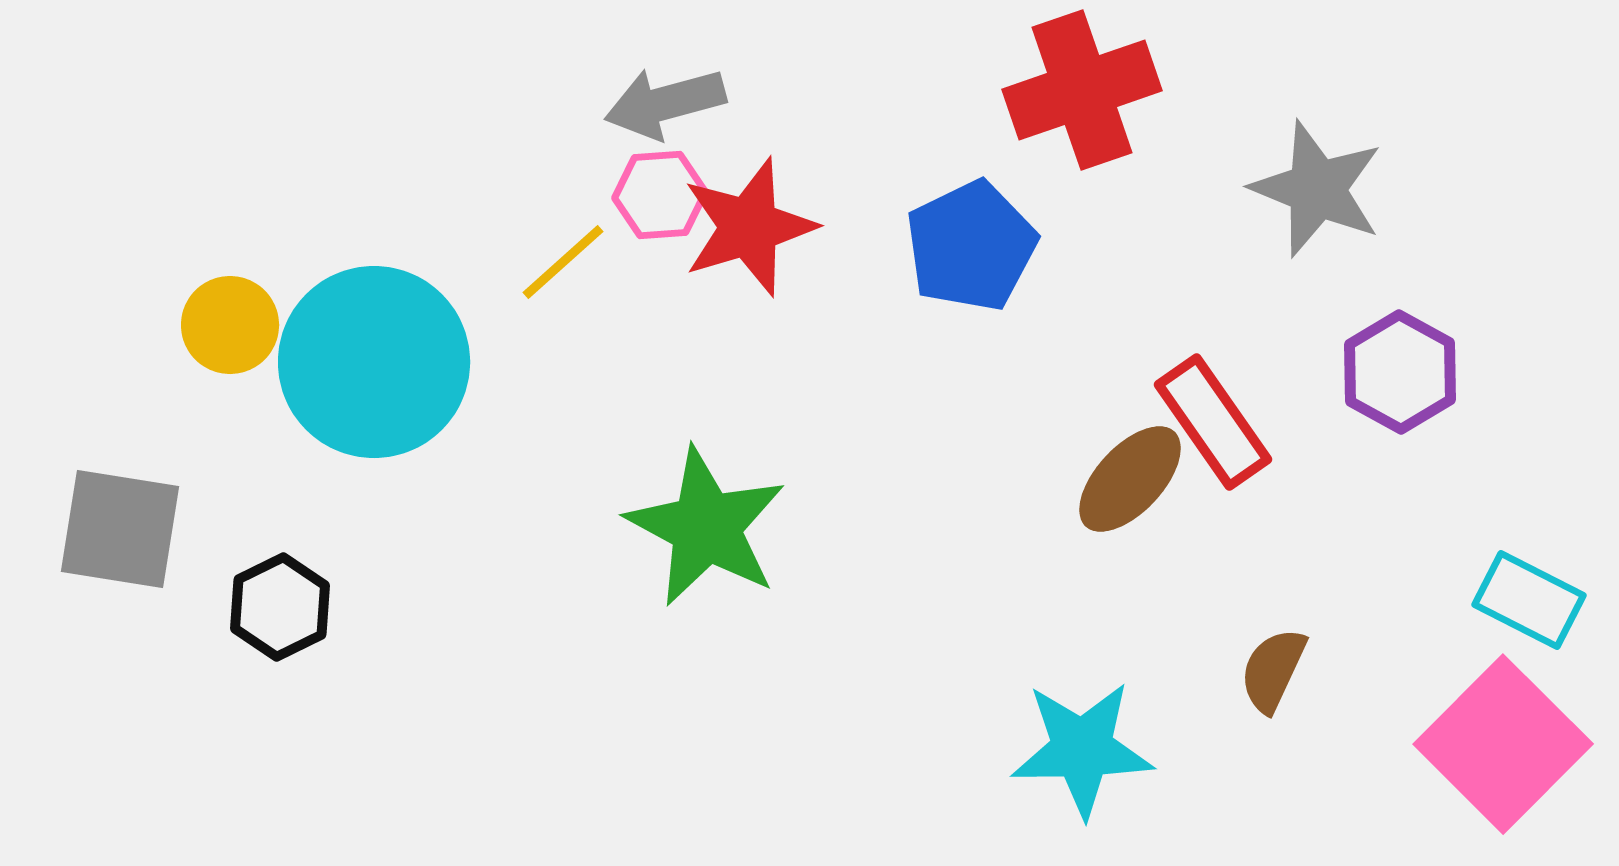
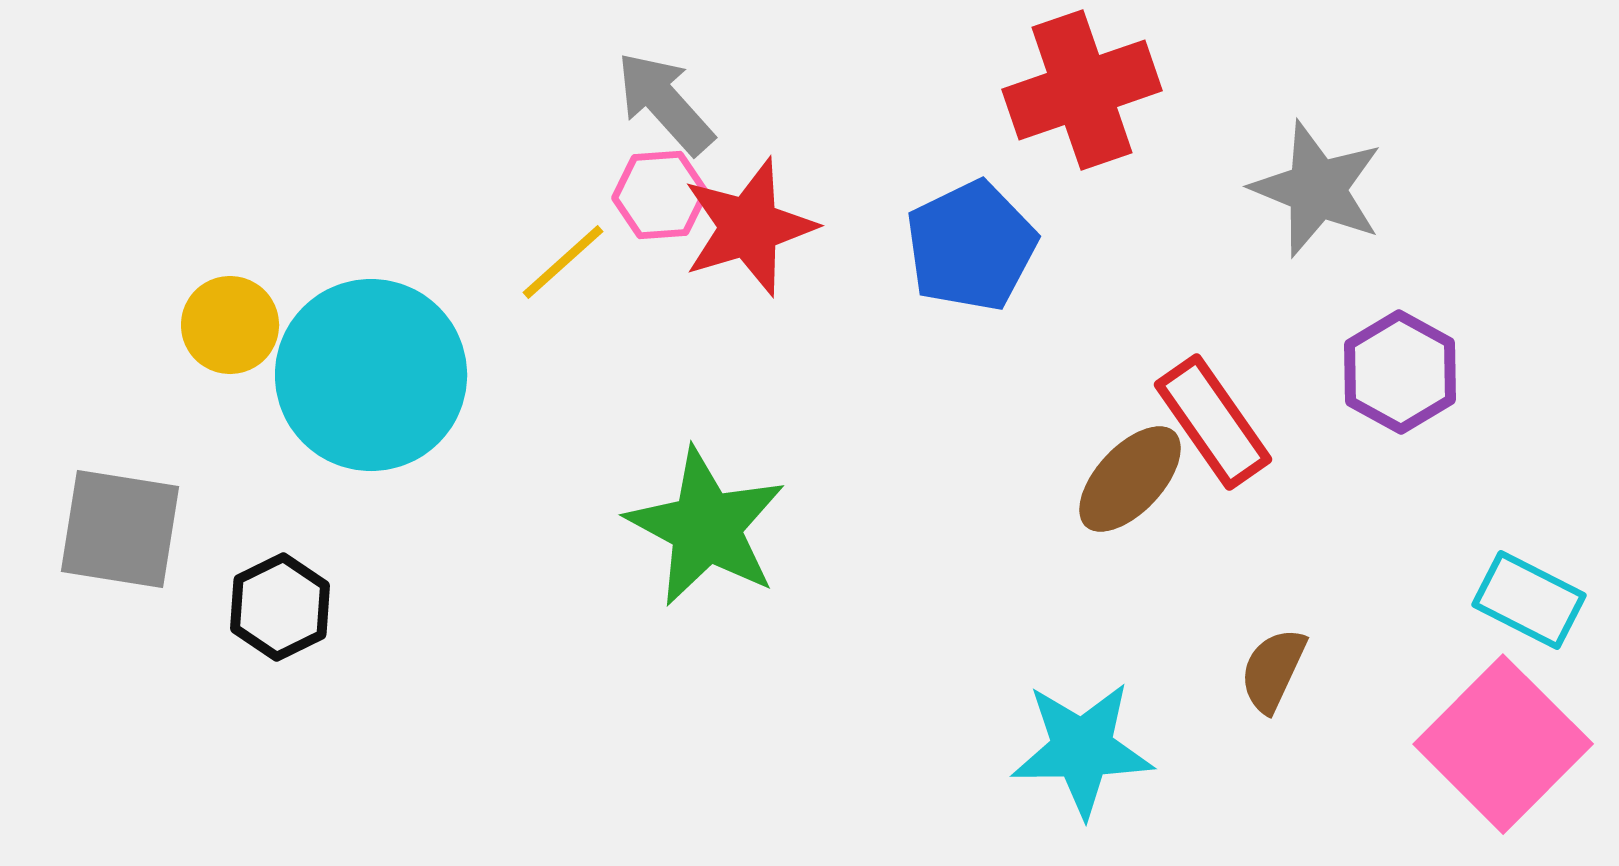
gray arrow: rotated 63 degrees clockwise
cyan circle: moved 3 px left, 13 px down
